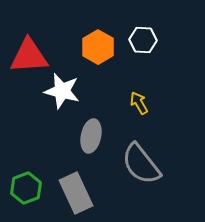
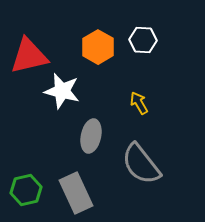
red triangle: rotated 9 degrees counterclockwise
green hexagon: moved 2 px down; rotated 8 degrees clockwise
